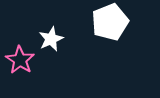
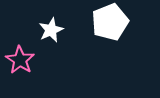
white star: moved 9 px up
